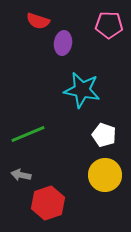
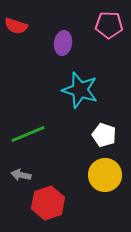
red semicircle: moved 22 px left, 5 px down
cyan star: moved 2 px left; rotated 6 degrees clockwise
